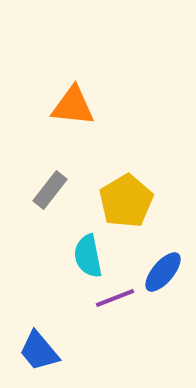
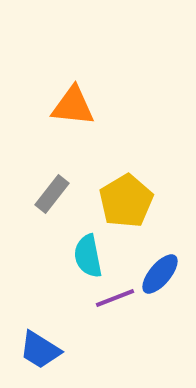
gray rectangle: moved 2 px right, 4 px down
blue ellipse: moved 3 px left, 2 px down
blue trapezoid: moved 1 px right, 1 px up; rotated 18 degrees counterclockwise
